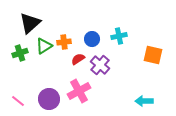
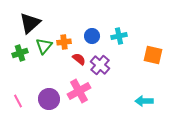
blue circle: moved 3 px up
green triangle: rotated 18 degrees counterclockwise
red semicircle: moved 1 px right; rotated 72 degrees clockwise
pink line: rotated 24 degrees clockwise
